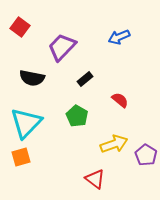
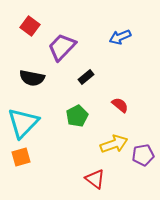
red square: moved 10 px right, 1 px up
blue arrow: moved 1 px right
black rectangle: moved 1 px right, 2 px up
red semicircle: moved 5 px down
green pentagon: rotated 15 degrees clockwise
cyan triangle: moved 3 px left
purple pentagon: moved 3 px left; rotated 30 degrees clockwise
